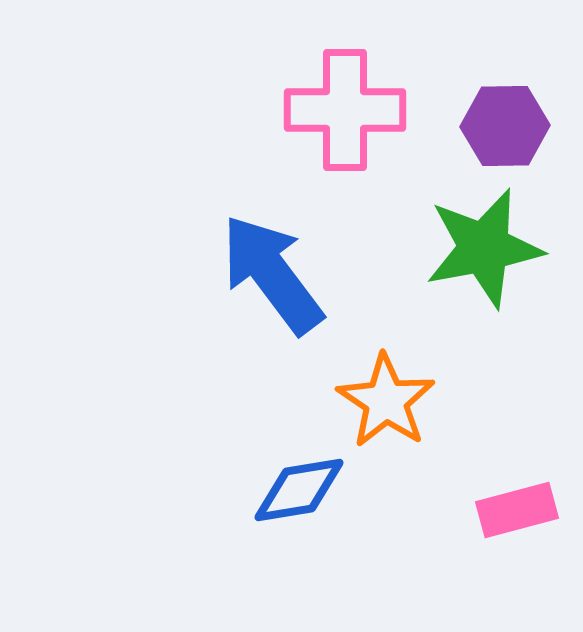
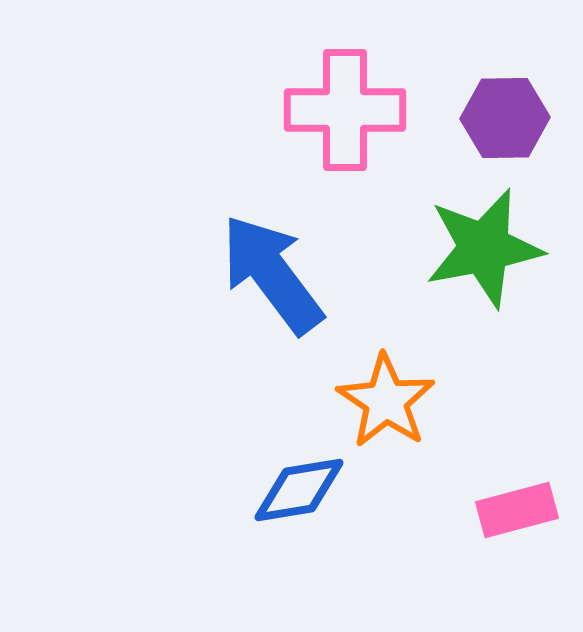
purple hexagon: moved 8 px up
